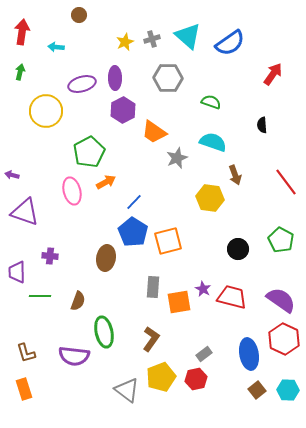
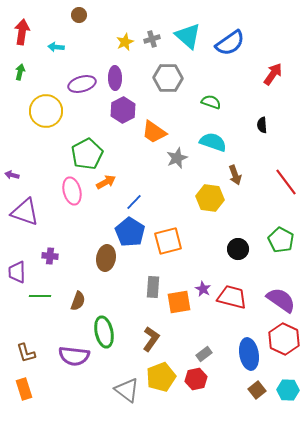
green pentagon at (89, 152): moved 2 px left, 2 px down
blue pentagon at (133, 232): moved 3 px left
